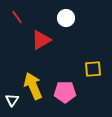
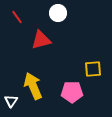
white circle: moved 8 px left, 5 px up
red triangle: rotated 15 degrees clockwise
pink pentagon: moved 7 px right
white triangle: moved 1 px left, 1 px down
